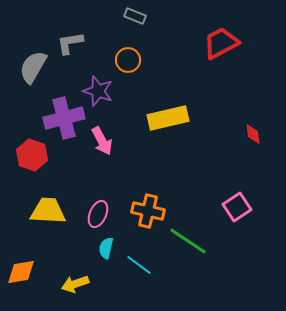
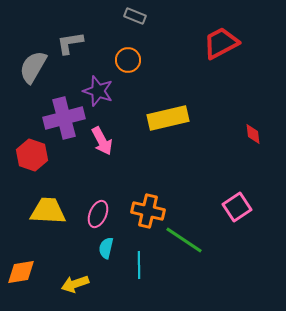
green line: moved 4 px left, 1 px up
cyan line: rotated 52 degrees clockwise
